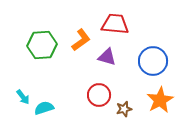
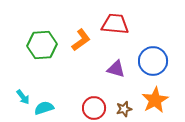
purple triangle: moved 9 px right, 12 px down
red circle: moved 5 px left, 13 px down
orange star: moved 5 px left
